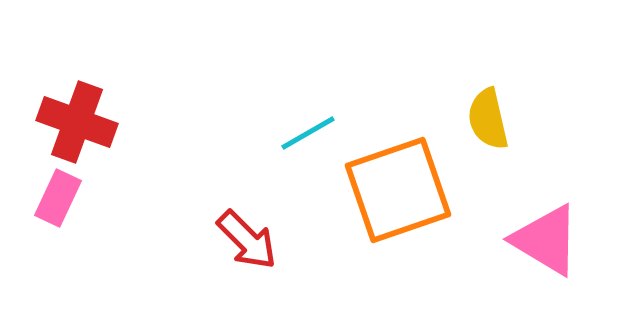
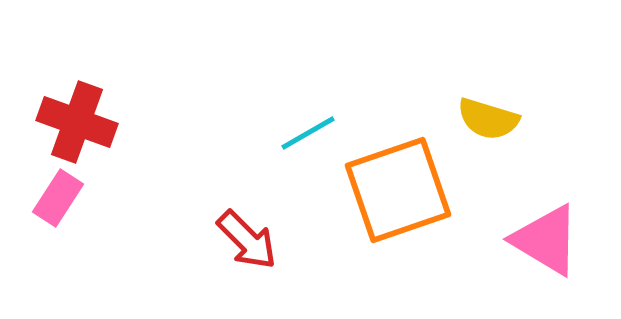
yellow semicircle: rotated 60 degrees counterclockwise
pink rectangle: rotated 8 degrees clockwise
